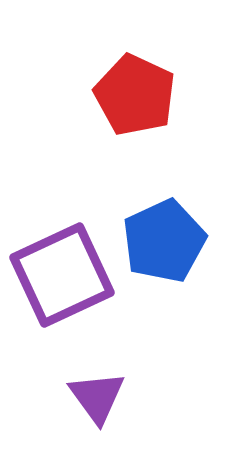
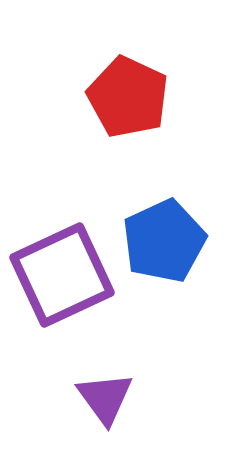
red pentagon: moved 7 px left, 2 px down
purple triangle: moved 8 px right, 1 px down
